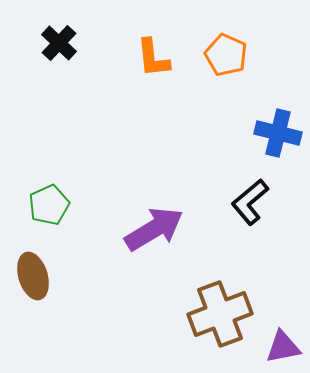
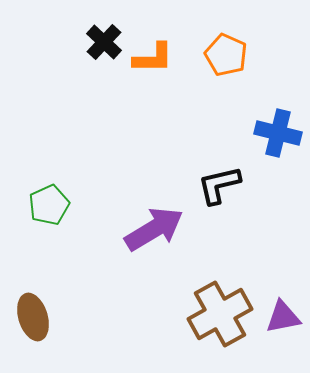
black cross: moved 45 px right, 1 px up
orange L-shape: rotated 84 degrees counterclockwise
black L-shape: moved 31 px left, 17 px up; rotated 27 degrees clockwise
brown ellipse: moved 41 px down
brown cross: rotated 8 degrees counterclockwise
purple triangle: moved 30 px up
